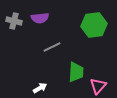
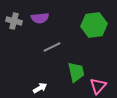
green trapezoid: rotated 15 degrees counterclockwise
